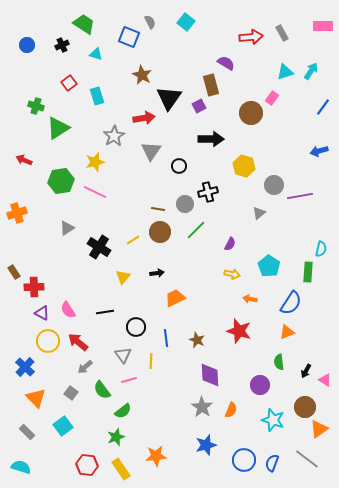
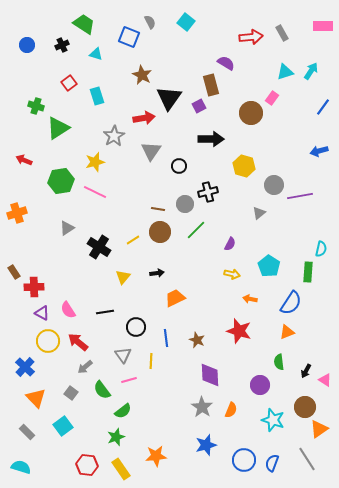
gray line at (307, 459): rotated 20 degrees clockwise
